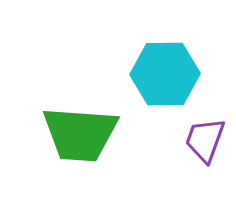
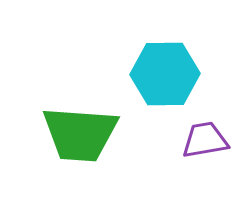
purple trapezoid: rotated 60 degrees clockwise
